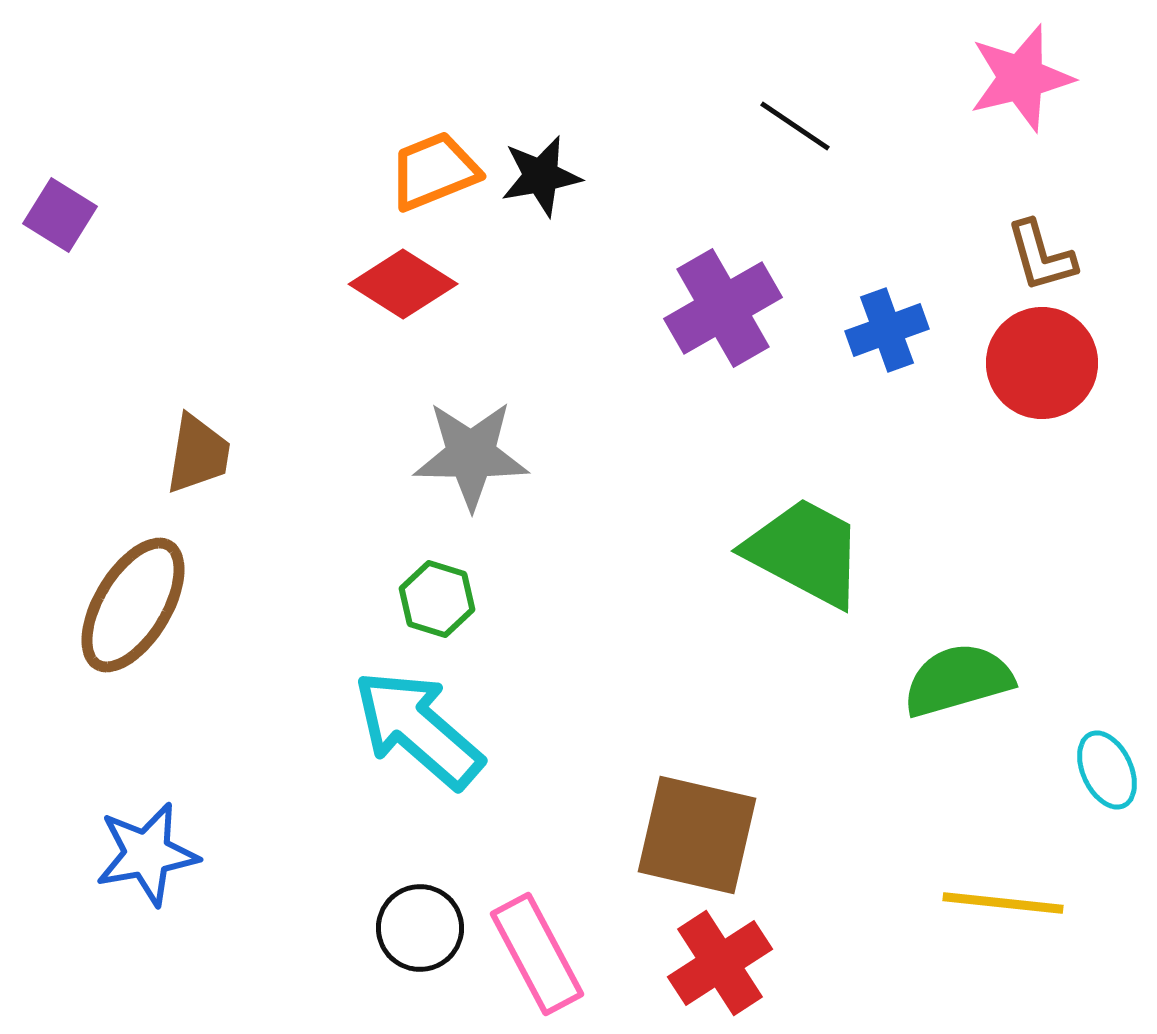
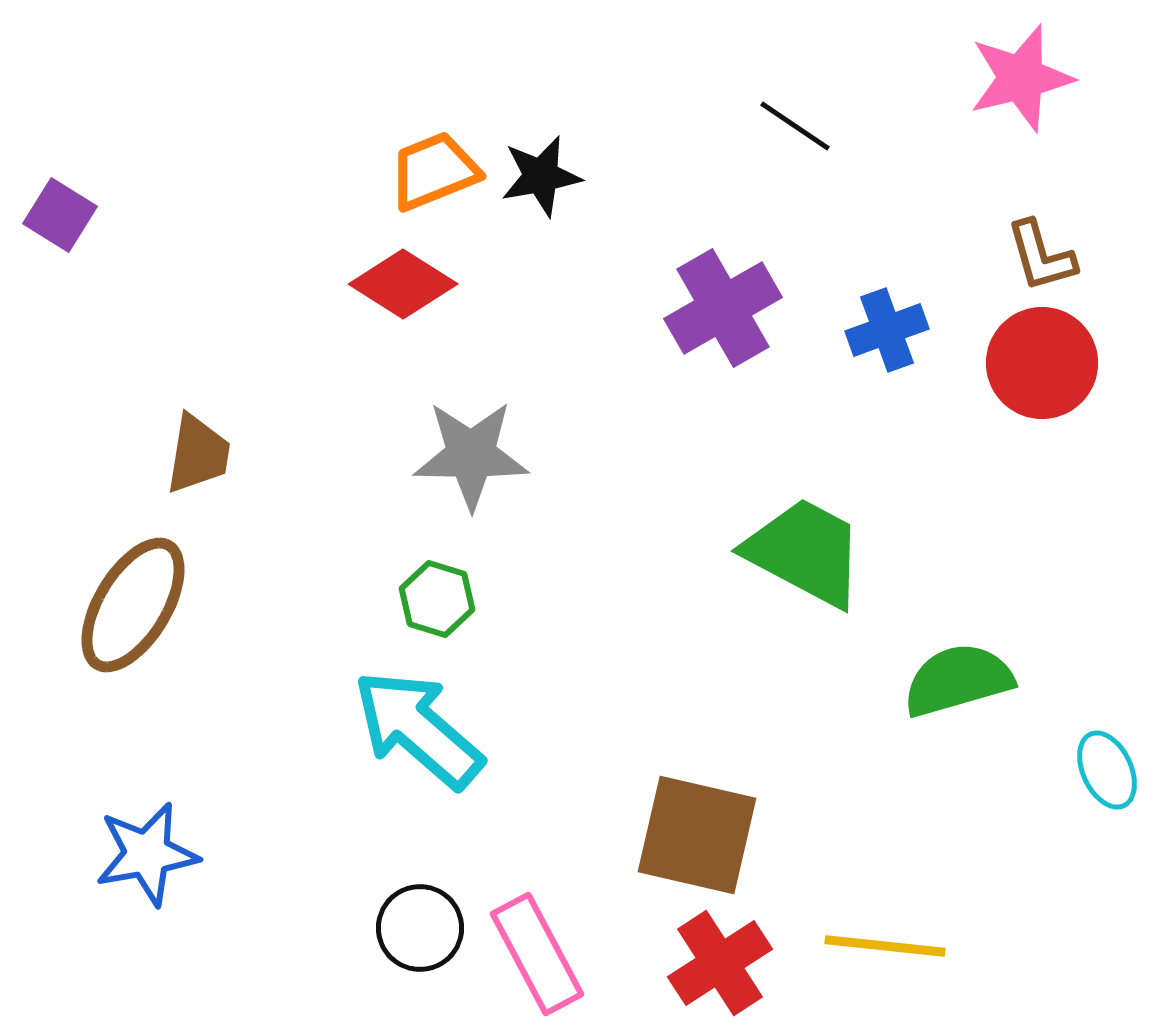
yellow line: moved 118 px left, 43 px down
